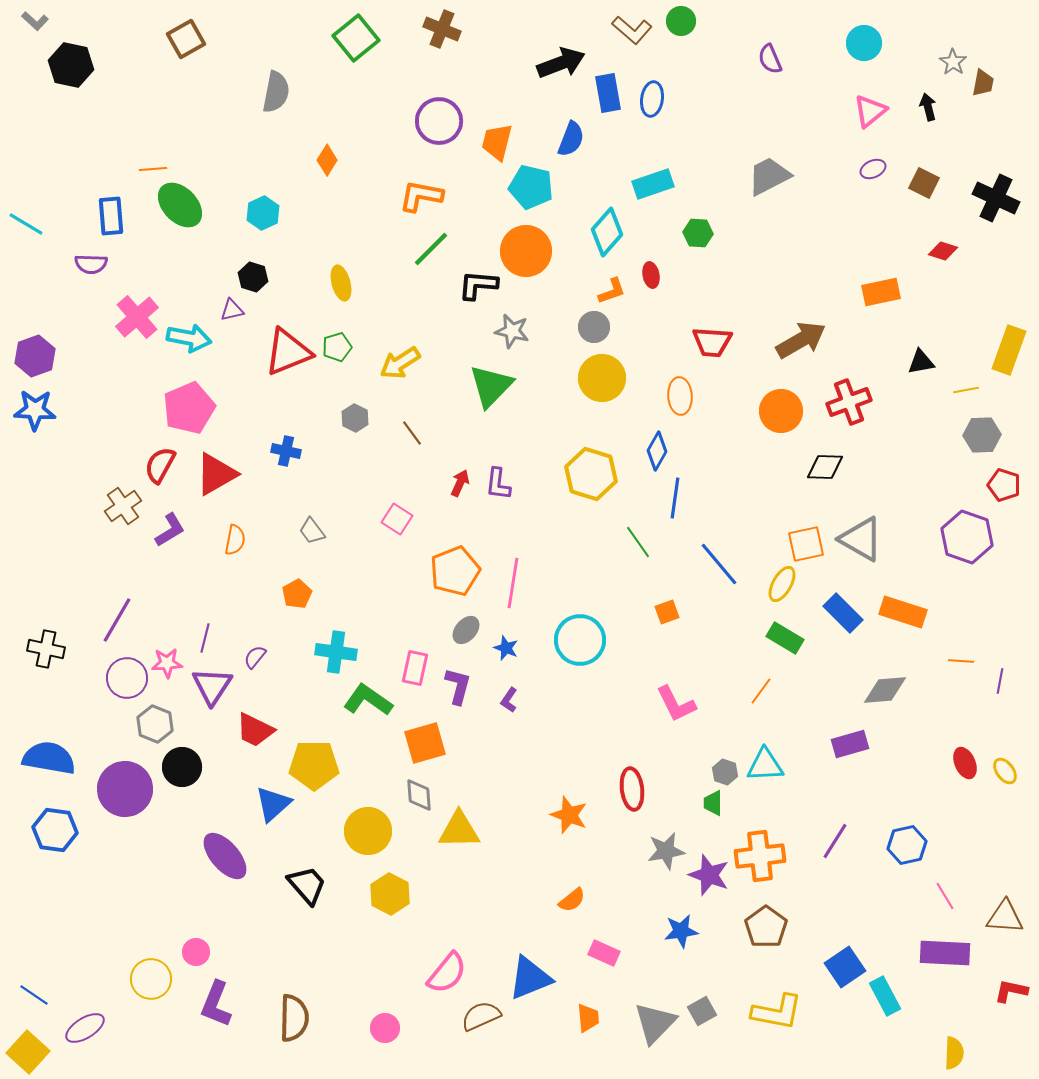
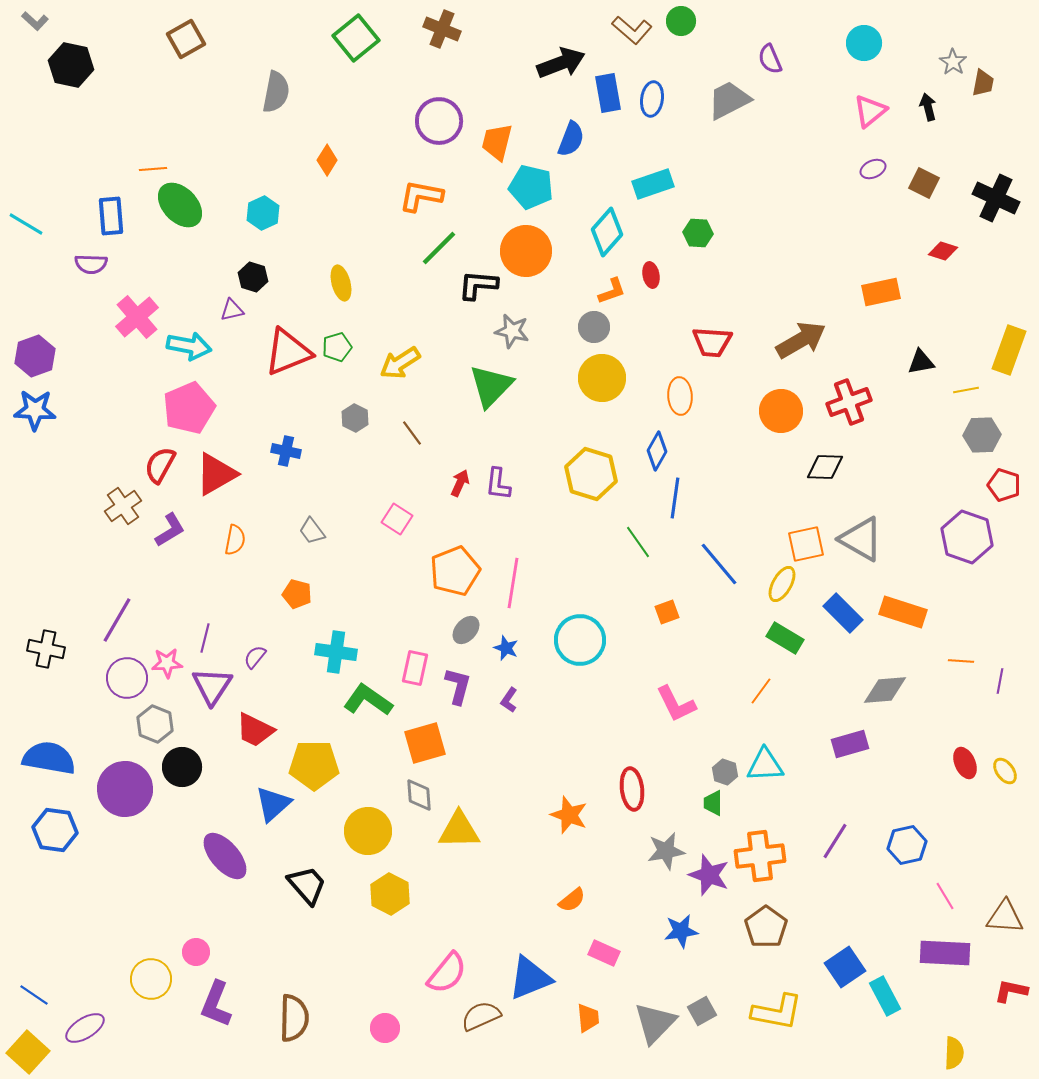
gray trapezoid at (769, 176): moved 40 px left, 76 px up
green line at (431, 249): moved 8 px right, 1 px up
cyan arrow at (189, 338): moved 8 px down
orange pentagon at (297, 594): rotated 28 degrees counterclockwise
